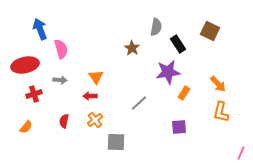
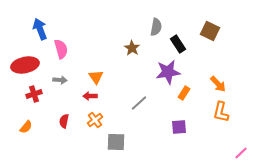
pink line: rotated 24 degrees clockwise
